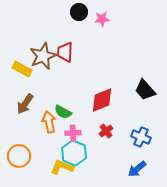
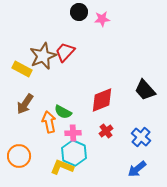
red trapezoid: rotated 40 degrees clockwise
blue cross: rotated 18 degrees clockwise
